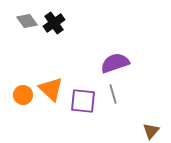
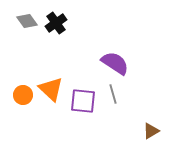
black cross: moved 2 px right
purple semicircle: rotated 52 degrees clockwise
brown triangle: rotated 18 degrees clockwise
